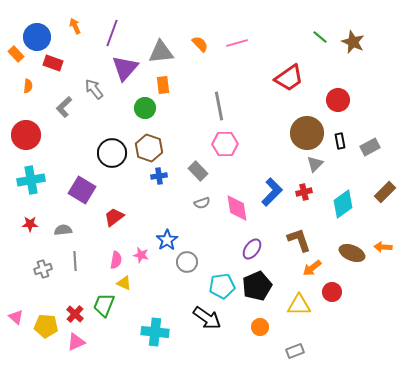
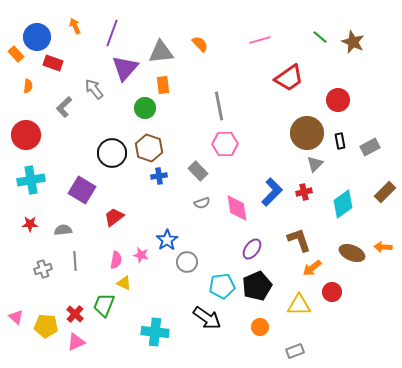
pink line at (237, 43): moved 23 px right, 3 px up
